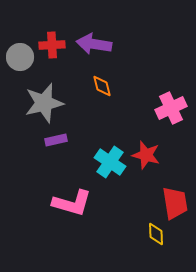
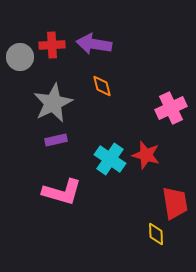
gray star: moved 9 px right; rotated 12 degrees counterclockwise
cyan cross: moved 3 px up
pink L-shape: moved 10 px left, 11 px up
